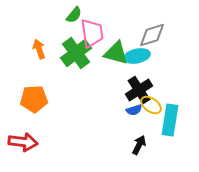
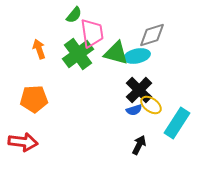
green cross: moved 2 px right, 1 px down
black cross: rotated 12 degrees counterclockwise
cyan rectangle: moved 7 px right, 3 px down; rotated 24 degrees clockwise
